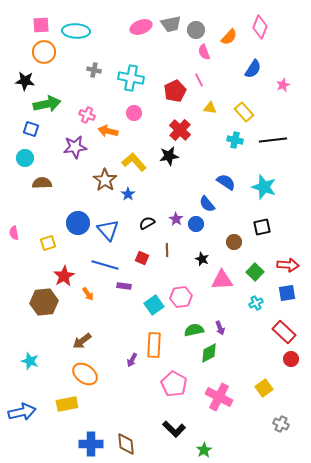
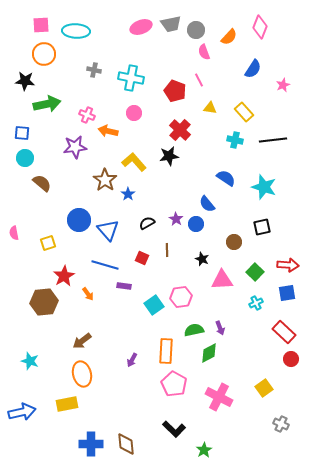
orange circle at (44, 52): moved 2 px down
red pentagon at (175, 91): rotated 25 degrees counterclockwise
blue square at (31, 129): moved 9 px left, 4 px down; rotated 14 degrees counterclockwise
blue semicircle at (226, 182): moved 4 px up
brown semicircle at (42, 183): rotated 42 degrees clockwise
blue circle at (78, 223): moved 1 px right, 3 px up
orange rectangle at (154, 345): moved 12 px right, 6 px down
orange ellipse at (85, 374): moved 3 px left; rotated 40 degrees clockwise
